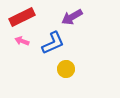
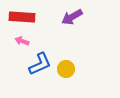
red rectangle: rotated 30 degrees clockwise
blue L-shape: moved 13 px left, 21 px down
